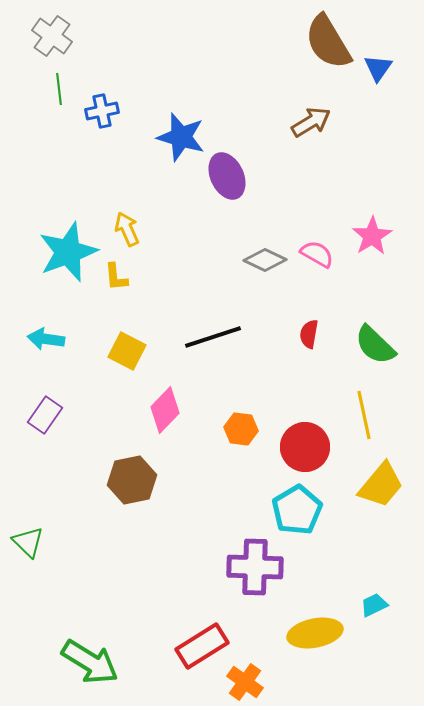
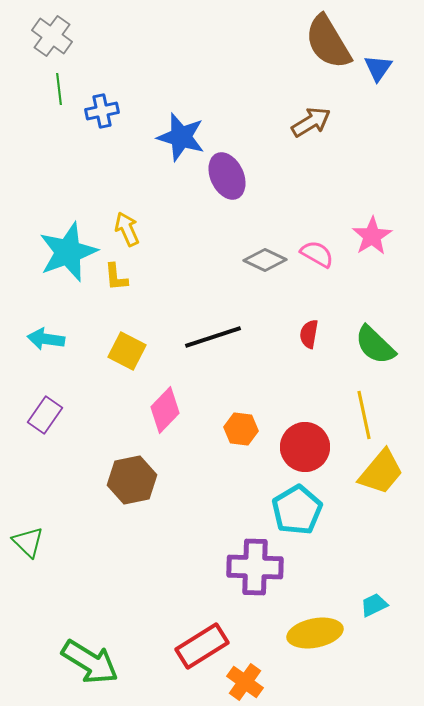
yellow trapezoid: moved 13 px up
